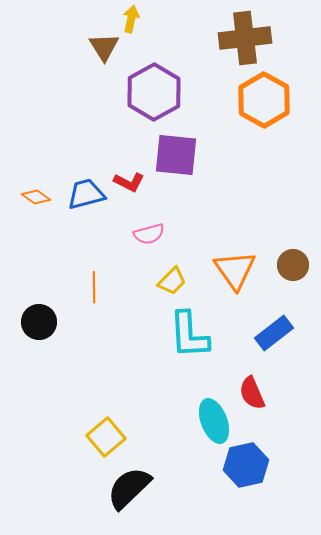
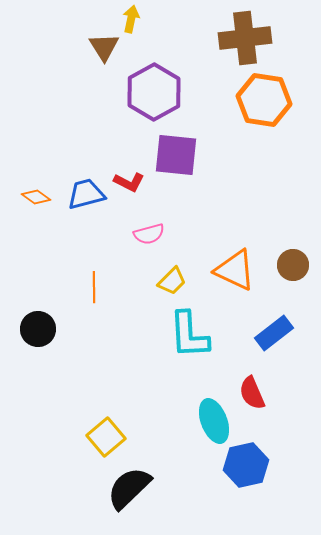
orange hexagon: rotated 20 degrees counterclockwise
orange triangle: rotated 30 degrees counterclockwise
black circle: moved 1 px left, 7 px down
